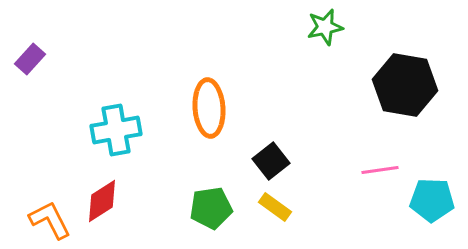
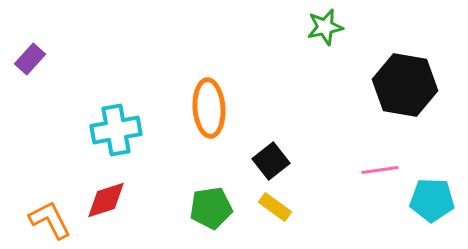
red diamond: moved 4 px right, 1 px up; rotated 15 degrees clockwise
